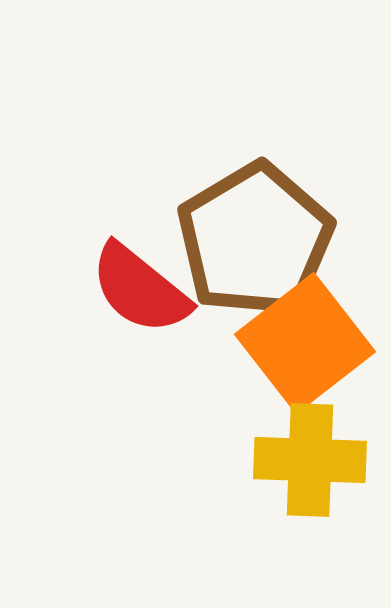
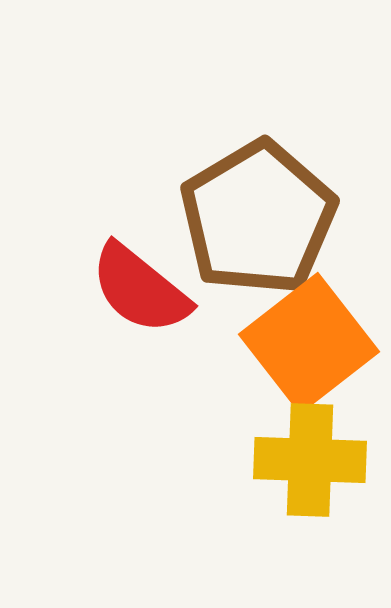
brown pentagon: moved 3 px right, 22 px up
orange square: moved 4 px right
